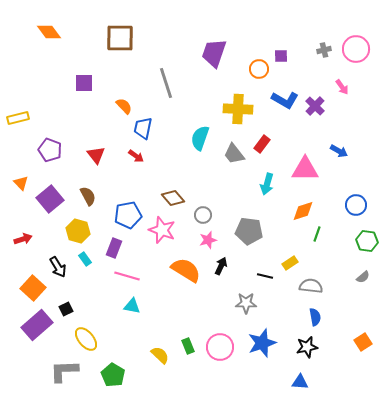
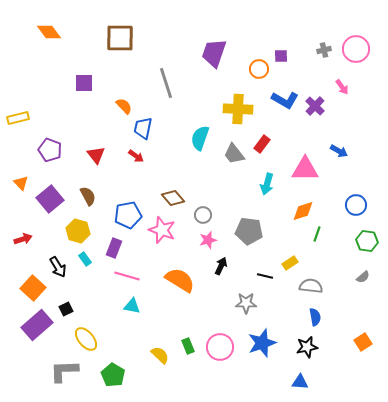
orange semicircle at (186, 270): moved 6 px left, 10 px down
